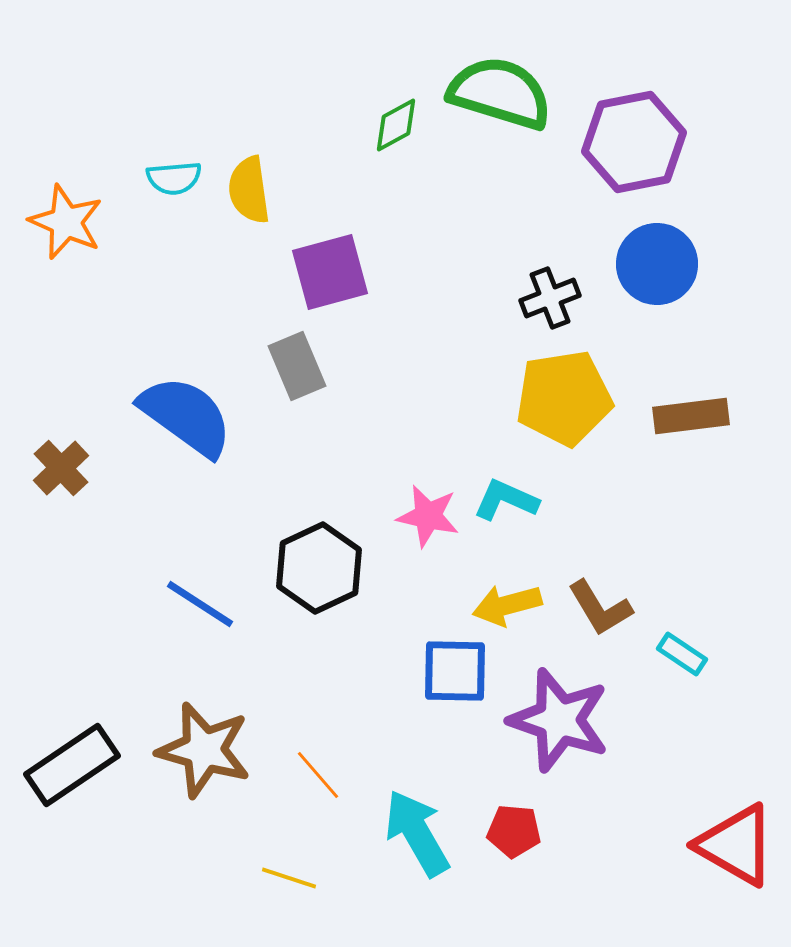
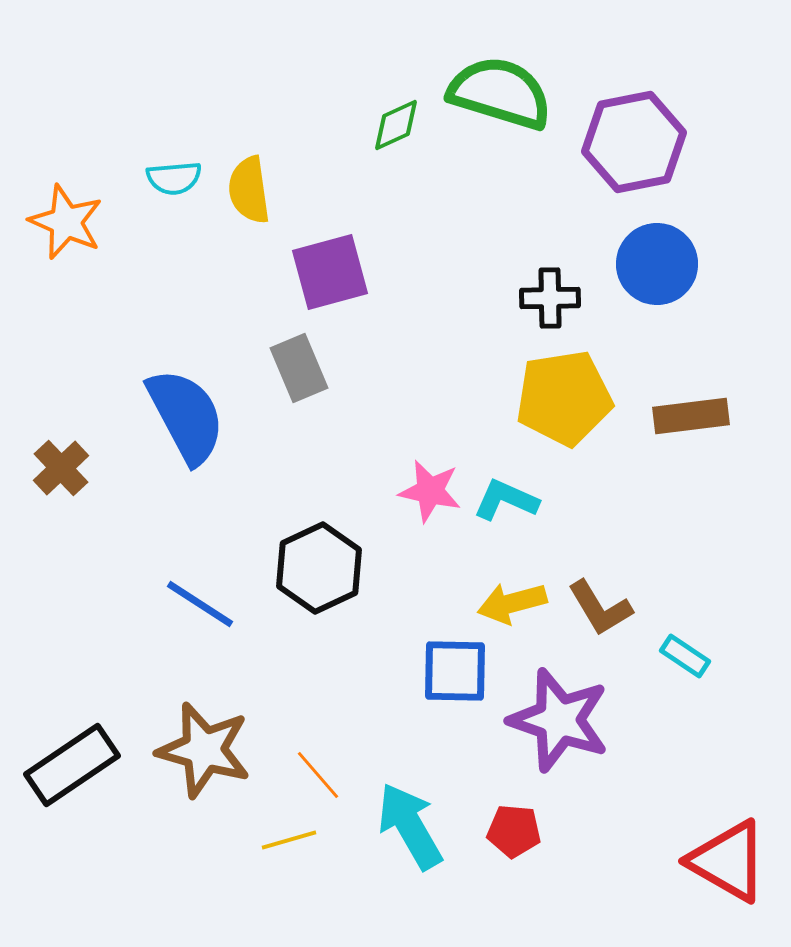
green diamond: rotated 4 degrees clockwise
black cross: rotated 20 degrees clockwise
gray rectangle: moved 2 px right, 2 px down
blue semicircle: rotated 26 degrees clockwise
pink star: moved 2 px right, 25 px up
yellow arrow: moved 5 px right, 2 px up
cyan rectangle: moved 3 px right, 2 px down
cyan arrow: moved 7 px left, 7 px up
red triangle: moved 8 px left, 16 px down
yellow line: moved 38 px up; rotated 34 degrees counterclockwise
